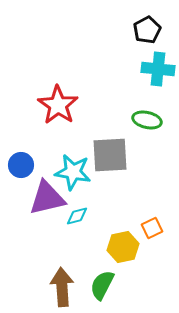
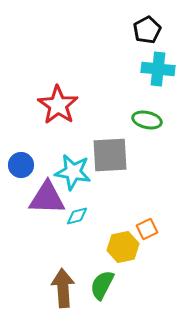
purple triangle: rotated 15 degrees clockwise
orange square: moved 5 px left, 1 px down
brown arrow: moved 1 px right, 1 px down
